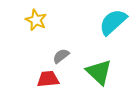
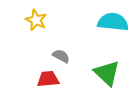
cyan semicircle: rotated 48 degrees clockwise
gray semicircle: rotated 66 degrees clockwise
green triangle: moved 8 px right, 1 px down
